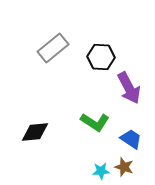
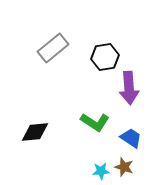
black hexagon: moved 4 px right; rotated 12 degrees counterclockwise
purple arrow: rotated 24 degrees clockwise
blue trapezoid: moved 1 px up
